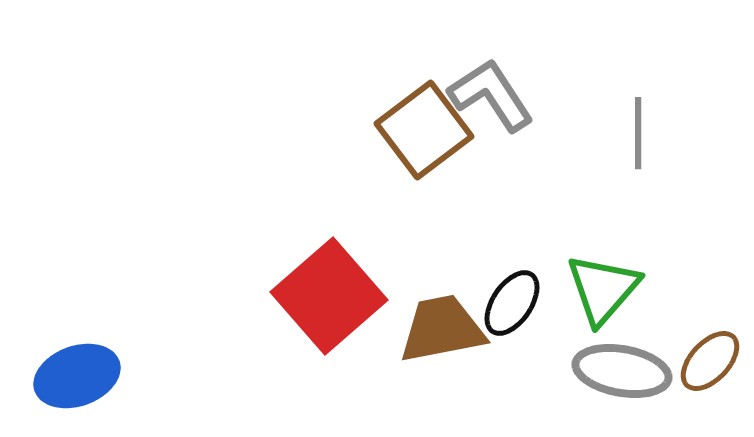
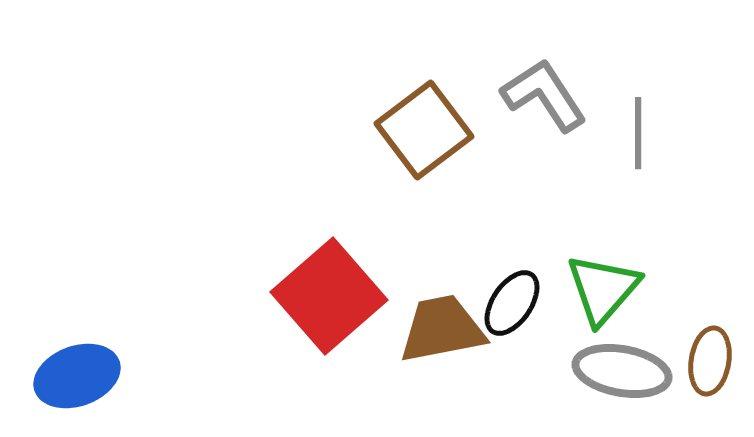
gray L-shape: moved 53 px right
brown ellipse: rotated 34 degrees counterclockwise
